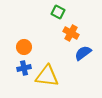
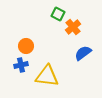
green square: moved 2 px down
orange cross: moved 2 px right, 6 px up; rotated 21 degrees clockwise
orange circle: moved 2 px right, 1 px up
blue cross: moved 3 px left, 3 px up
